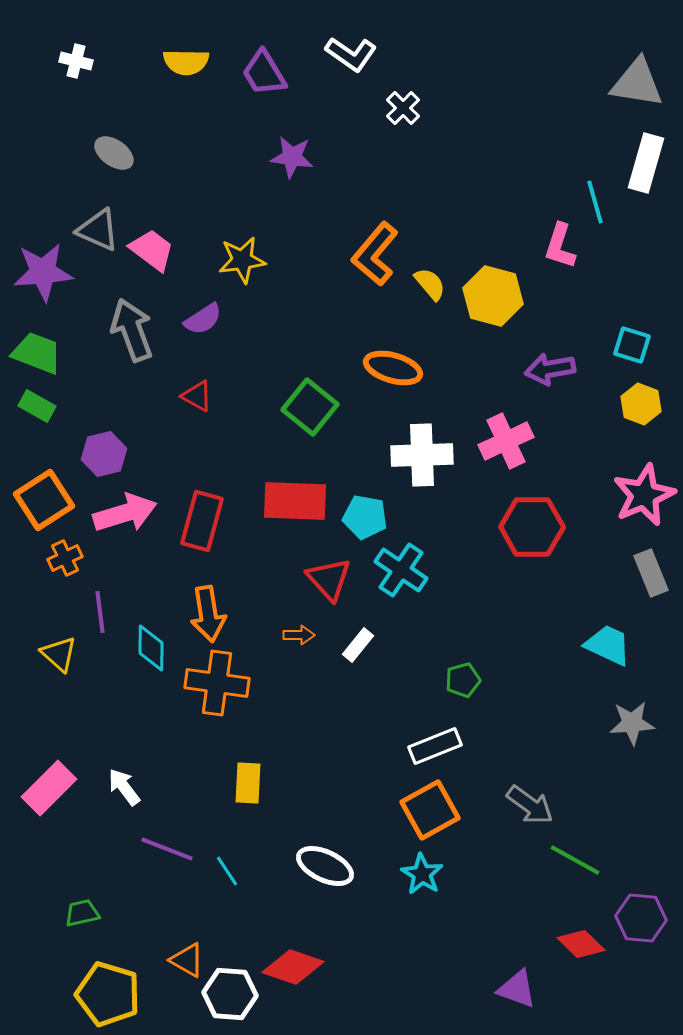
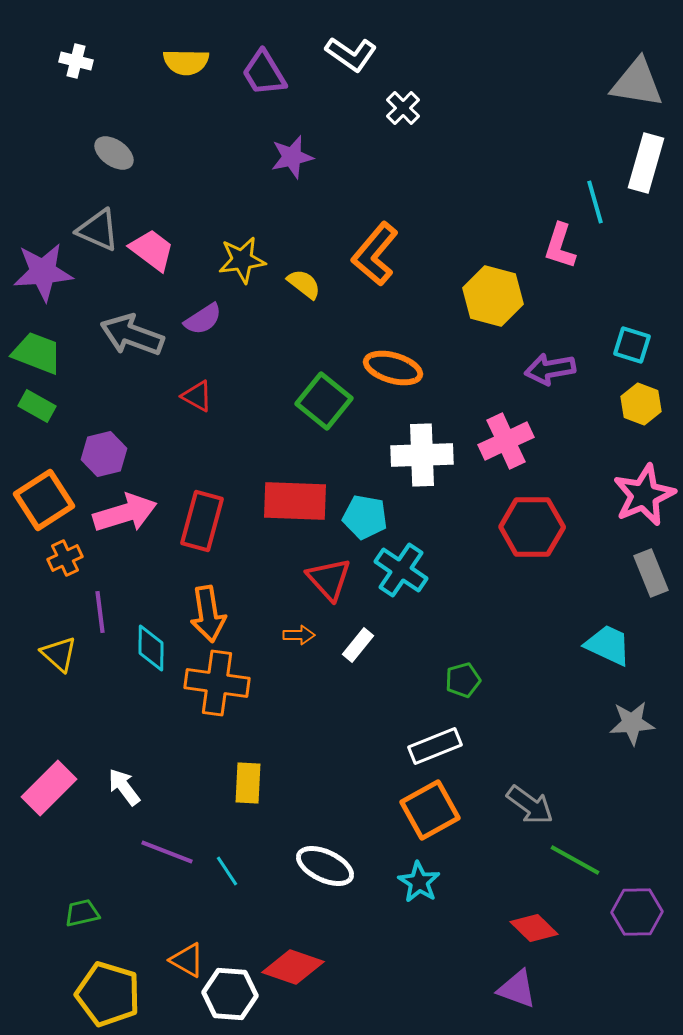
purple star at (292, 157): rotated 21 degrees counterclockwise
yellow semicircle at (430, 284): moved 126 px left; rotated 12 degrees counterclockwise
gray arrow at (132, 330): moved 5 px down; rotated 50 degrees counterclockwise
green square at (310, 407): moved 14 px right, 6 px up
purple line at (167, 849): moved 3 px down
cyan star at (422, 874): moved 3 px left, 8 px down
purple hexagon at (641, 918): moved 4 px left, 6 px up; rotated 6 degrees counterclockwise
red diamond at (581, 944): moved 47 px left, 16 px up
